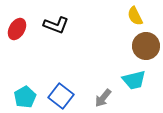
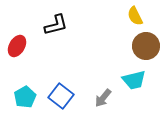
black L-shape: rotated 35 degrees counterclockwise
red ellipse: moved 17 px down
